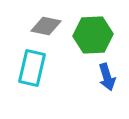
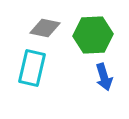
gray diamond: moved 1 px left, 2 px down
blue arrow: moved 3 px left
